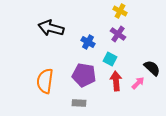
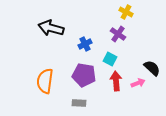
yellow cross: moved 6 px right, 1 px down
blue cross: moved 3 px left, 2 px down; rotated 32 degrees clockwise
pink arrow: rotated 24 degrees clockwise
